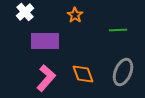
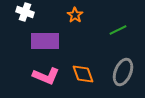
white cross: rotated 30 degrees counterclockwise
green line: rotated 24 degrees counterclockwise
pink L-shape: moved 2 px up; rotated 72 degrees clockwise
